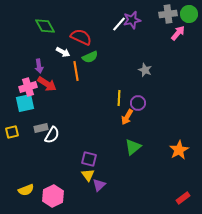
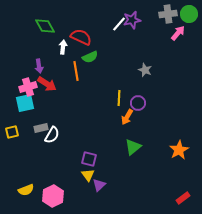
white arrow: moved 5 px up; rotated 112 degrees counterclockwise
